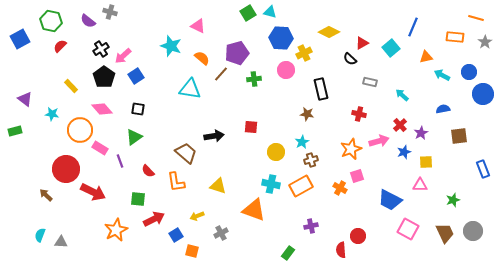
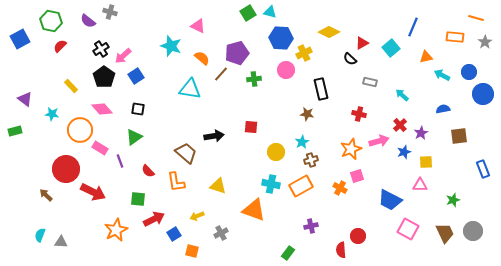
blue square at (176, 235): moved 2 px left, 1 px up
